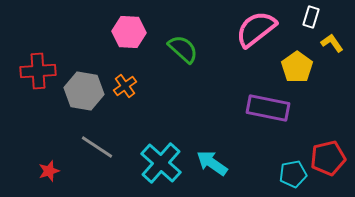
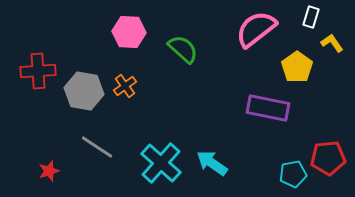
red pentagon: rotated 8 degrees clockwise
